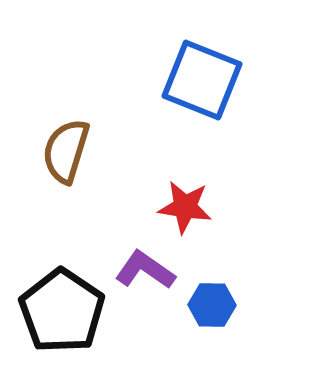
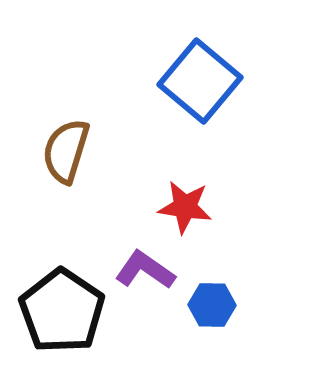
blue square: moved 2 px left, 1 px down; rotated 18 degrees clockwise
